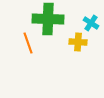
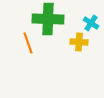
yellow cross: moved 1 px right
